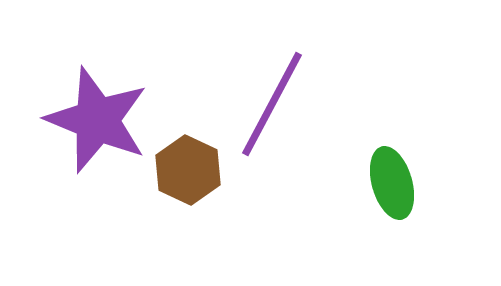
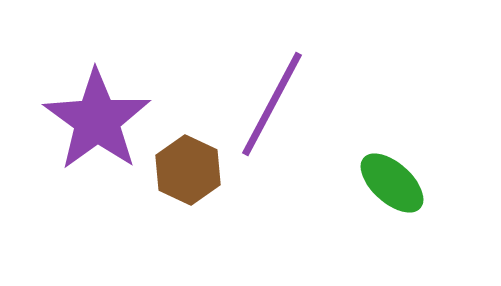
purple star: rotated 14 degrees clockwise
green ellipse: rotated 32 degrees counterclockwise
